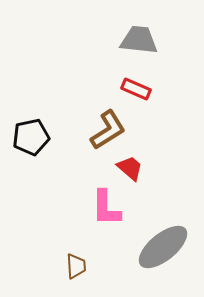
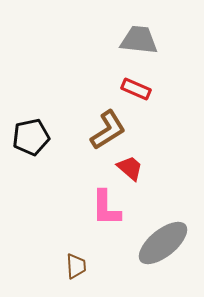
gray ellipse: moved 4 px up
